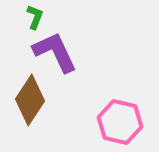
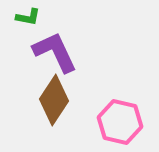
green L-shape: moved 7 px left; rotated 80 degrees clockwise
brown diamond: moved 24 px right
